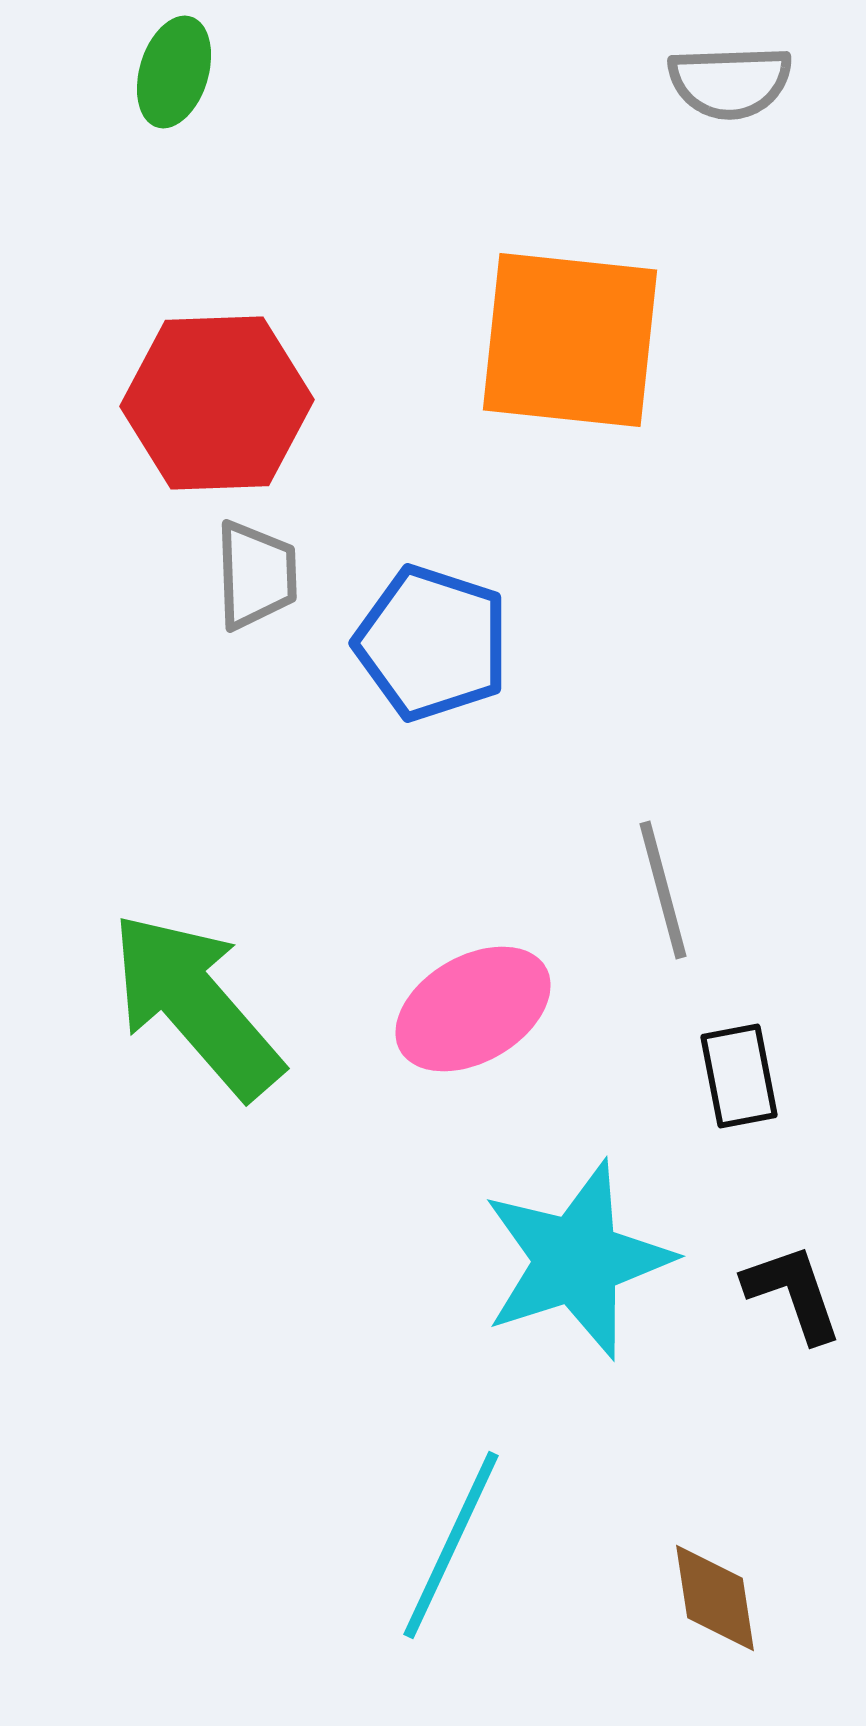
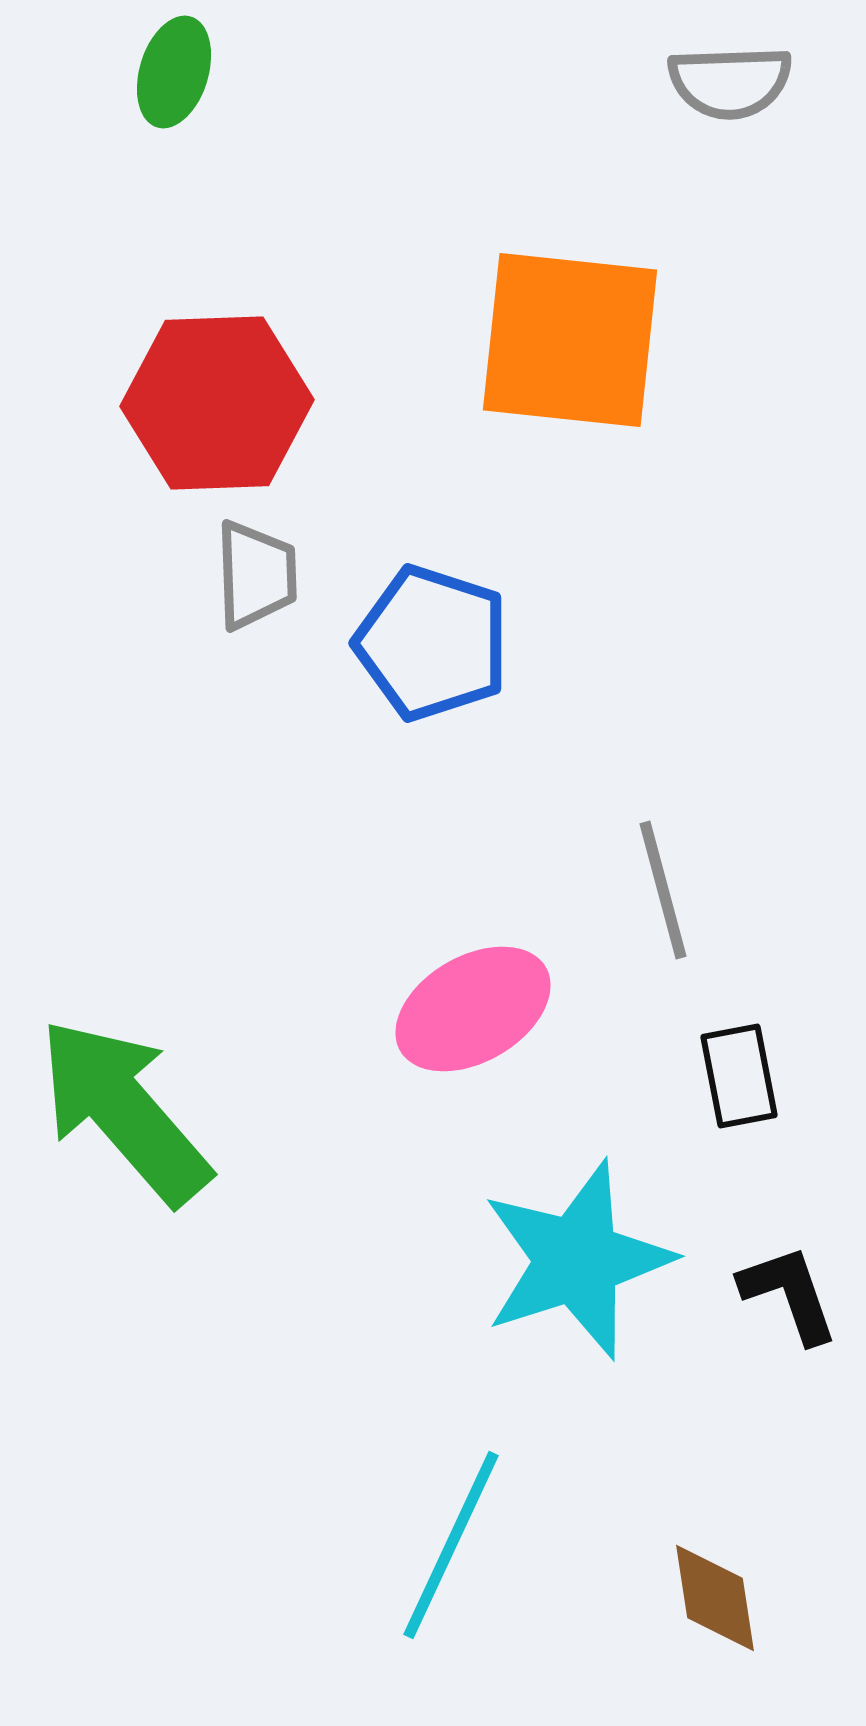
green arrow: moved 72 px left, 106 px down
black L-shape: moved 4 px left, 1 px down
